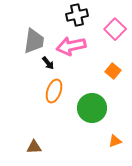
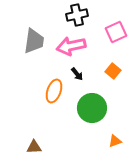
pink square: moved 1 px right, 3 px down; rotated 20 degrees clockwise
black arrow: moved 29 px right, 11 px down
